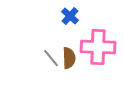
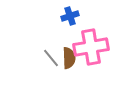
blue cross: rotated 30 degrees clockwise
pink cross: moved 7 px left; rotated 12 degrees counterclockwise
